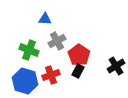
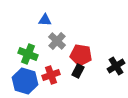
blue triangle: moved 1 px down
gray cross: rotated 18 degrees counterclockwise
green cross: moved 1 px left, 4 px down
red pentagon: moved 2 px right; rotated 25 degrees counterclockwise
